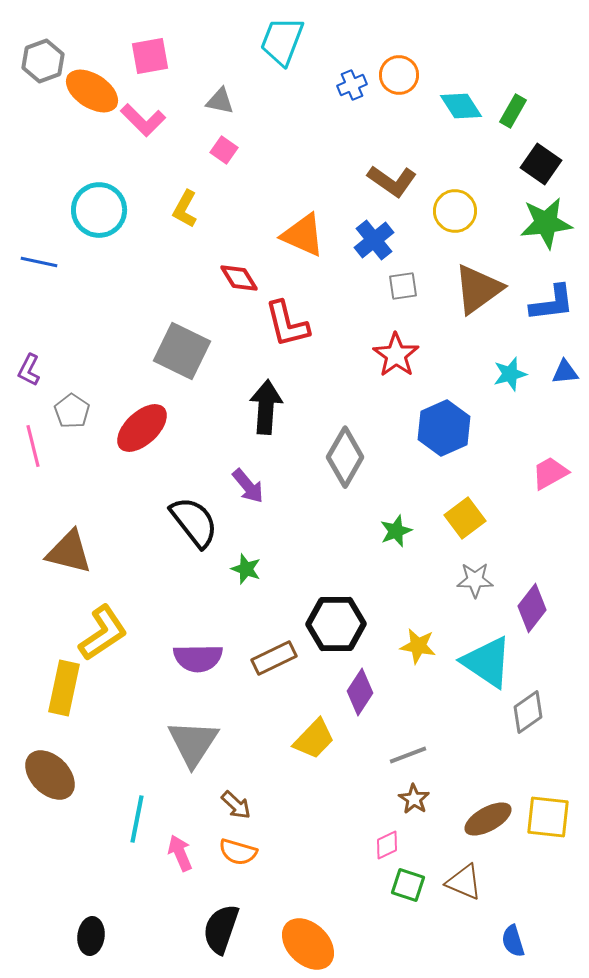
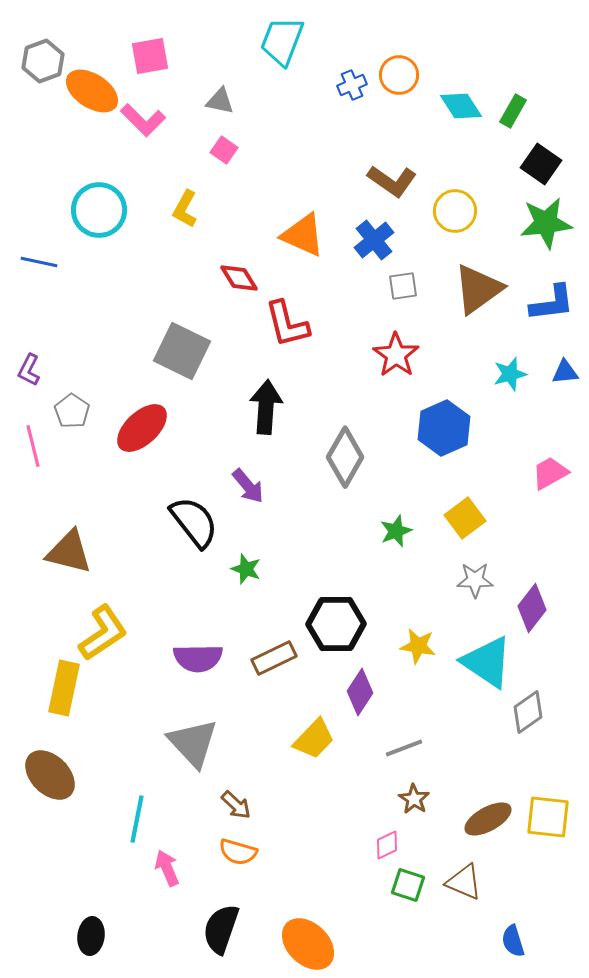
gray triangle at (193, 743): rotated 16 degrees counterclockwise
gray line at (408, 755): moved 4 px left, 7 px up
pink arrow at (180, 853): moved 13 px left, 15 px down
